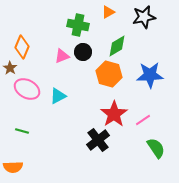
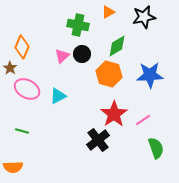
black circle: moved 1 px left, 2 px down
pink triangle: rotated 21 degrees counterclockwise
green semicircle: rotated 15 degrees clockwise
